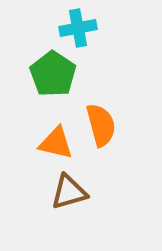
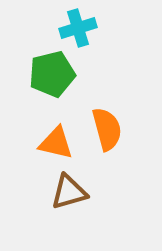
cyan cross: rotated 6 degrees counterclockwise
green pentagon: moved 1 px left; rotated 24 degrees clockwise
orange semicircle: moved 6 px right, 4 px down
